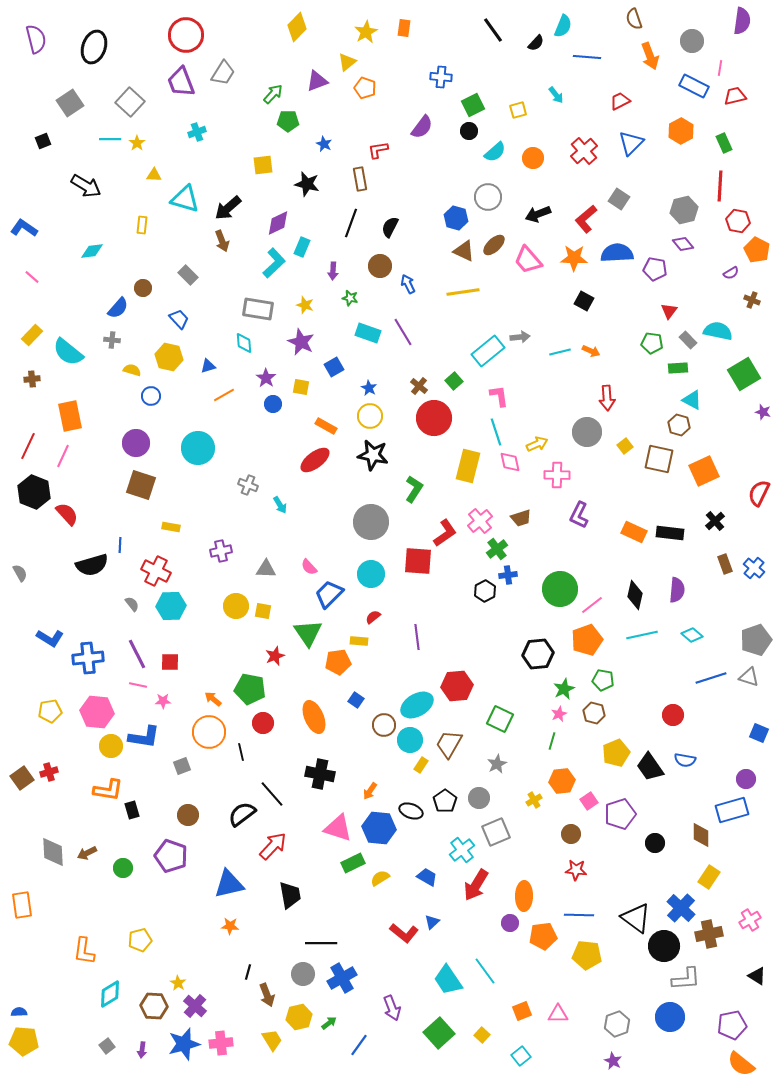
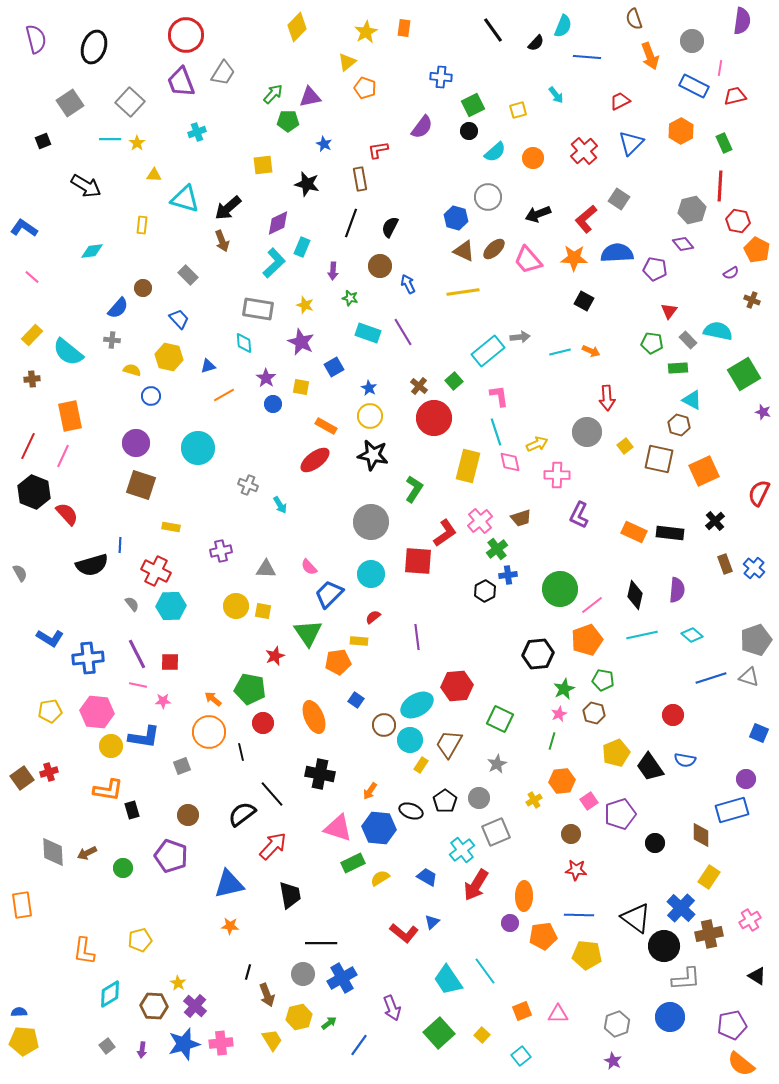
purple triangle at (317, 81): moved 7 px left, 16 px down; rotated 10 degrees clockwise
gray hexagon at (684, 210): moved 8 px right
brown ellipse at (494, 245): moved 4 px down
